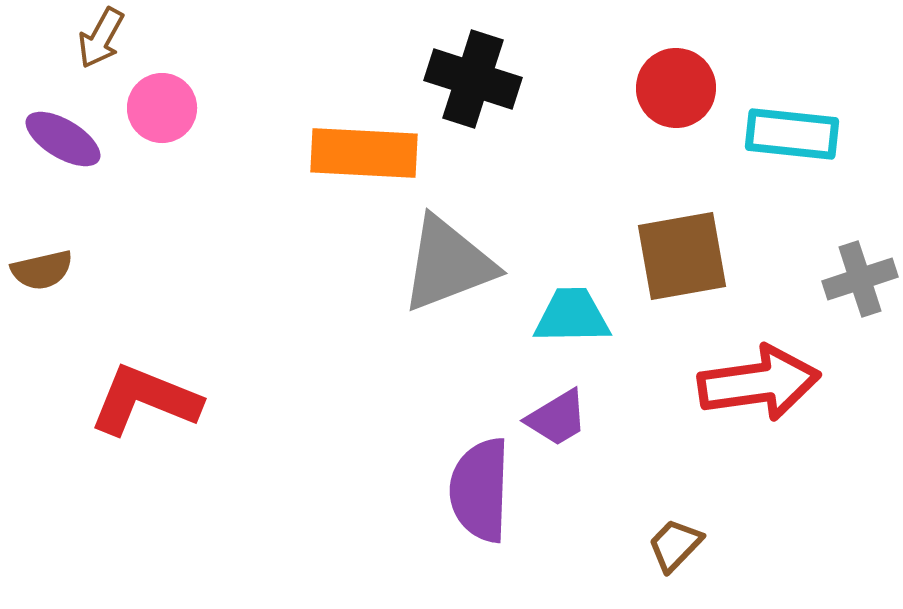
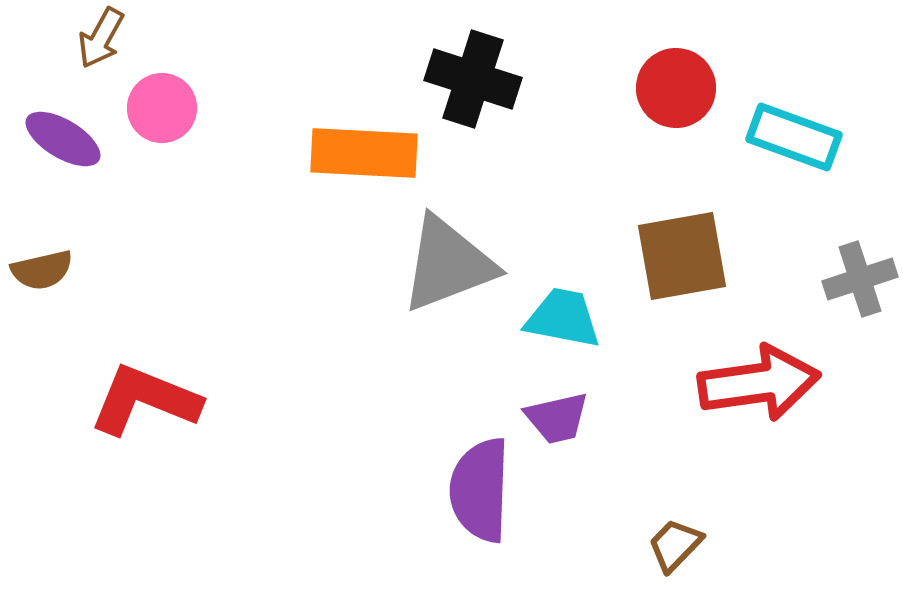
cyan rectangle: moved 2 px right, 3 px down; rotated 14 degrees clockwise
cyan trapezoid: moved 9 px left, 2 px down; rotated 12 degrees clockwise
purple trapezoid: rotated 18 degrees clockwise
